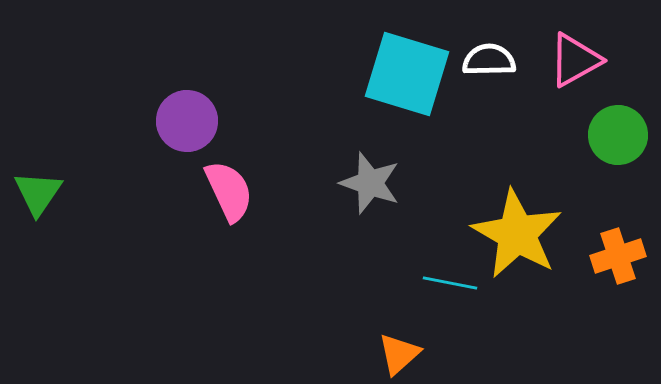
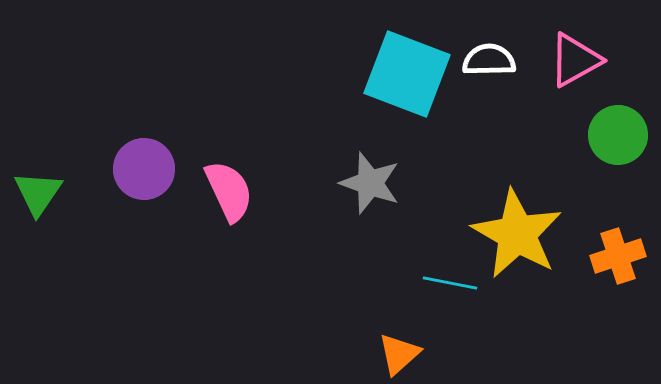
cyan square: rotated 4 degrees clockwise
purple circle: moved 43 px left, 48 px down
